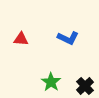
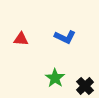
blue L-shape: moved 3 px left, 1 px up
green star: moved 4 px right, 4 px up
